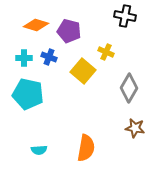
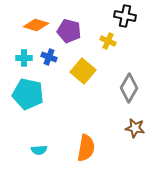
yellow cross: moved 2 px right, 11 px up
